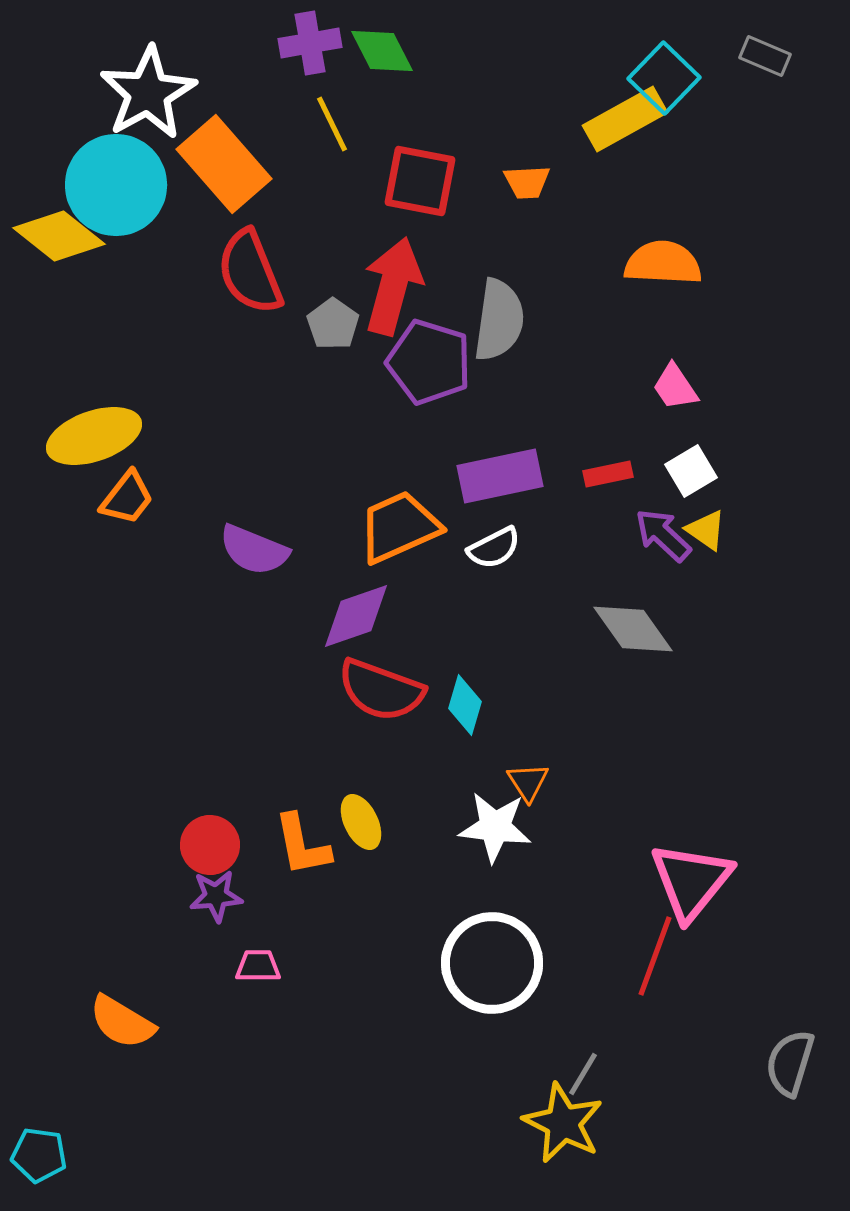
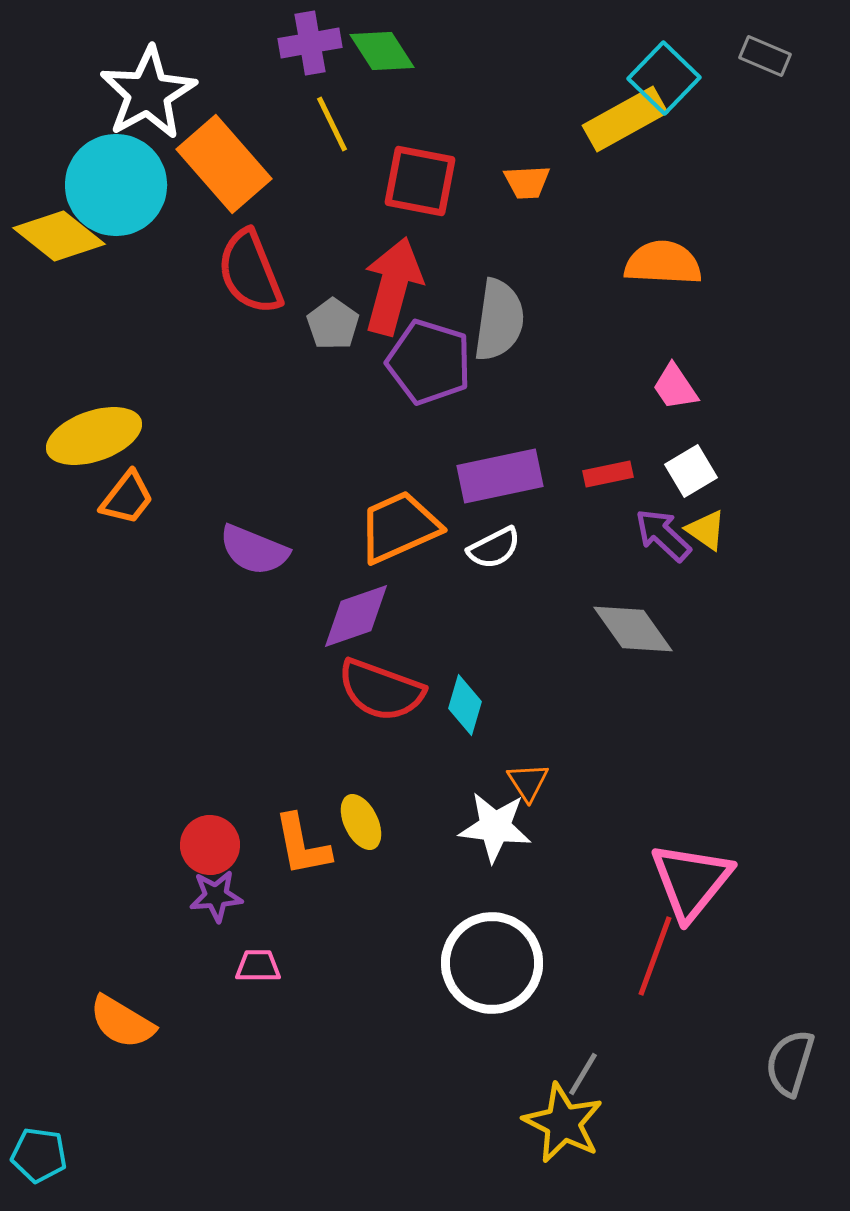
green diamond at (382, 51): rotated 6 degrees counterclockwise
